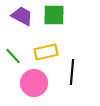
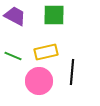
purple trapezoid: moved 7 px left
green line: rotated 24 degrees counterclockwise
pink circle: moved 5 px right, 2 px up
